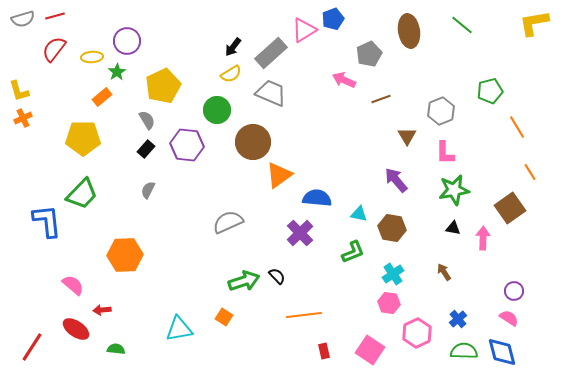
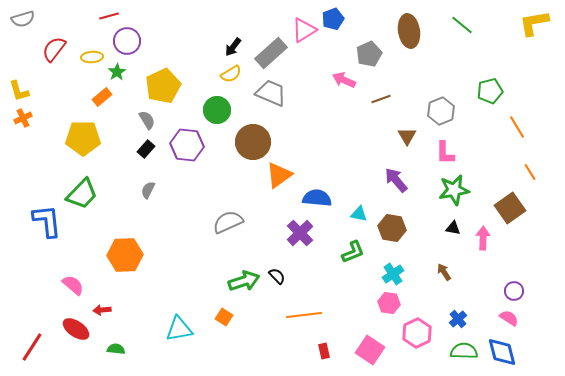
red line at (55, 16): moved 54 px right
